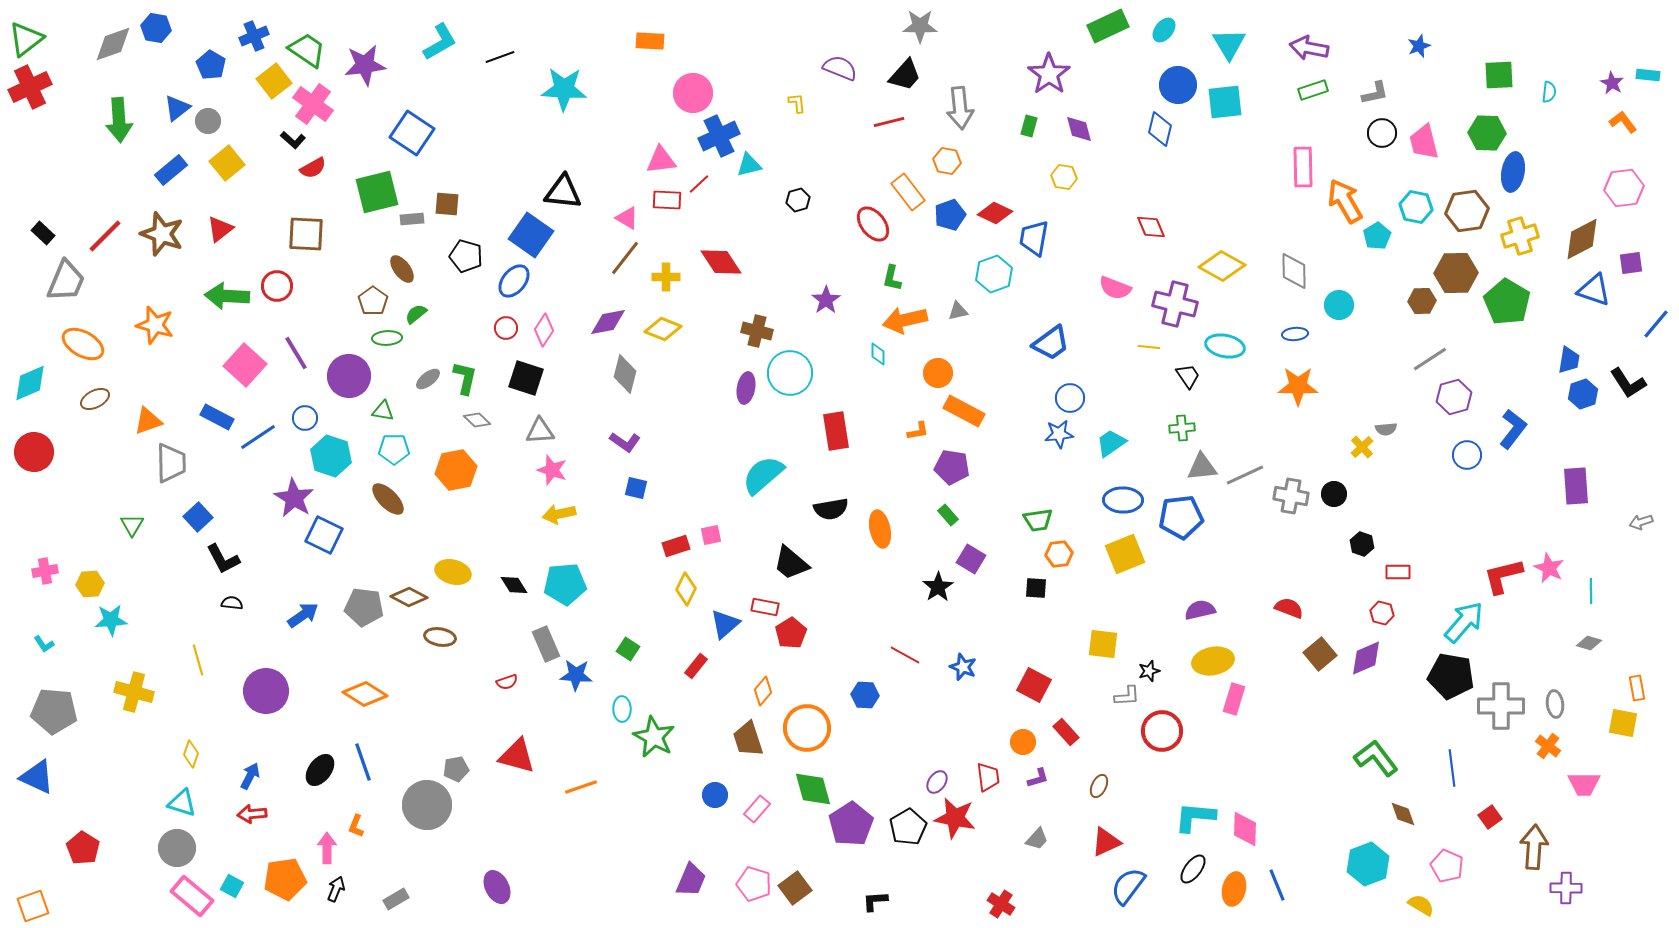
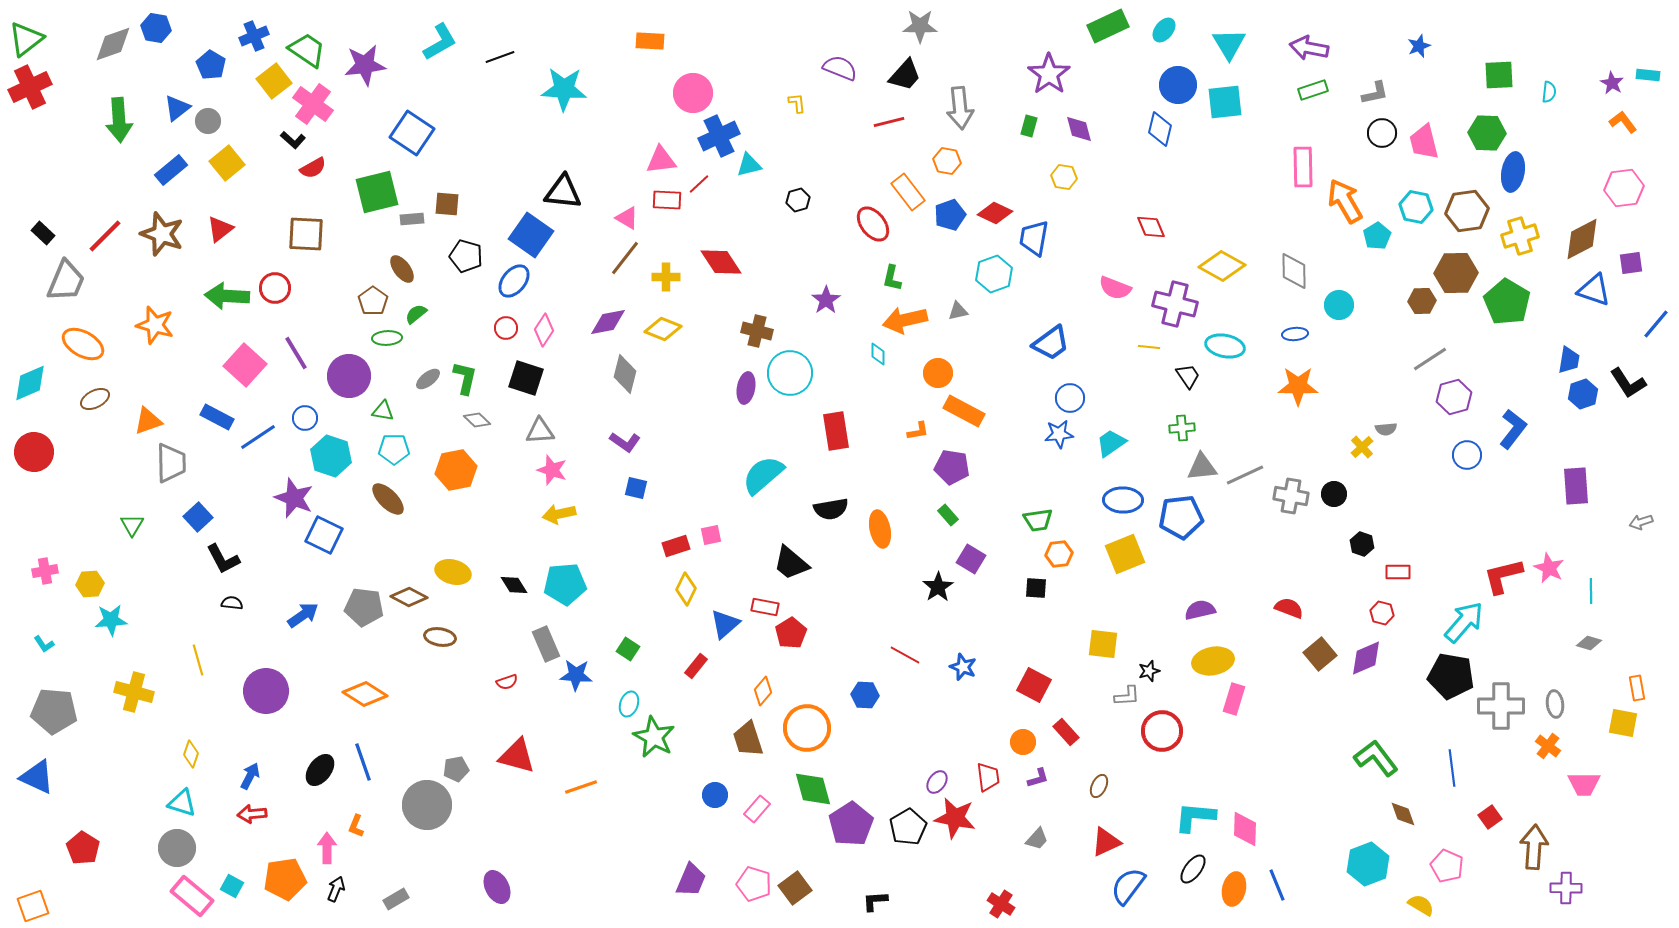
red circle at (277, 286): moved 2 px left, 2 px down
purple star at (294, 498): rotated 9 degrees counterclockwise
cyan ellipse at (622, 709): moved 7 px right, 5 px up; rotated 20 degrees clockwise
